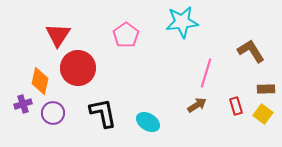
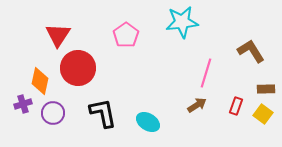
red rectangle: rotated 36 degrees clockwise
